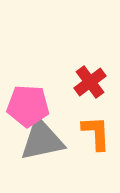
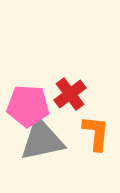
red cross: moved 20 px left, 12 px down
orange L-shape: rotated 9 degrees clockwise
